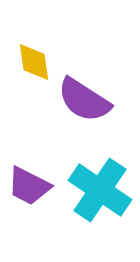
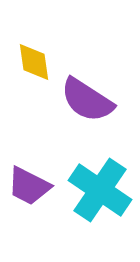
purple semicircle: moved 3 px right
